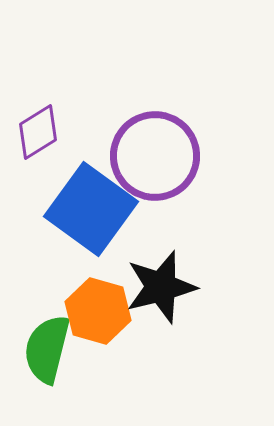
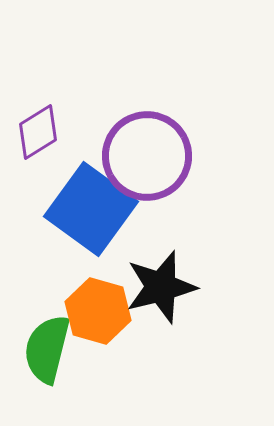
purple circle: moved 8 px left
